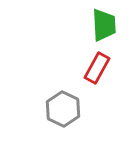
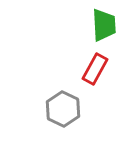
red rectangle: moved 2 px left, 1 px down
